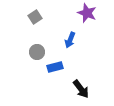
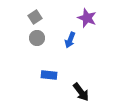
purple star: moved 5 px down
gray circle: moved 14 px up
blue rectangle: moved 6 px left, 8 px down; rotated 21 degrees clockwise
black arrow: moved 3 px down
